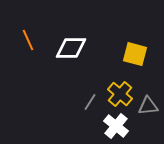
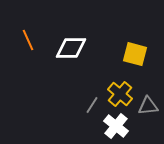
gray line: moved 2 px right, 3 px down
